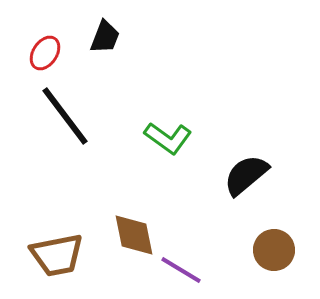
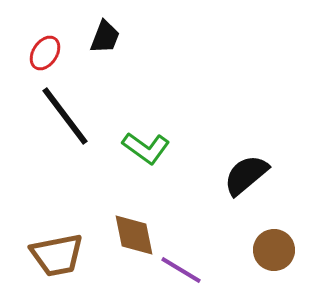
green L-shape: moved 22 px left, 10 px down
